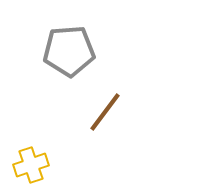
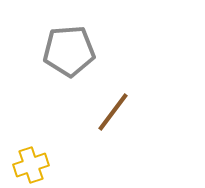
brown line: moved 8 px right
